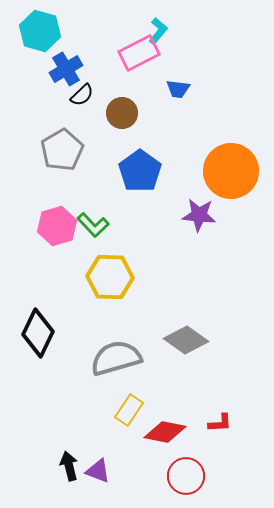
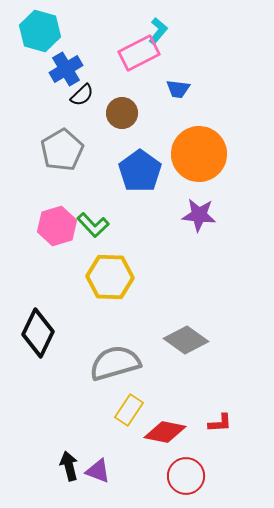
orange circle: moved 32 px left, 17 px up
gray semicircle: moved 1 px left, 5 px down
